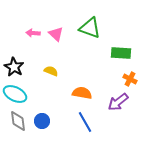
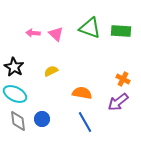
green rectangle: moved 22 px up
yellow semicircle: rotated 48 degrees counterclockwise
orange cross: moved 7 px left
blue circle: moved 2 px up
